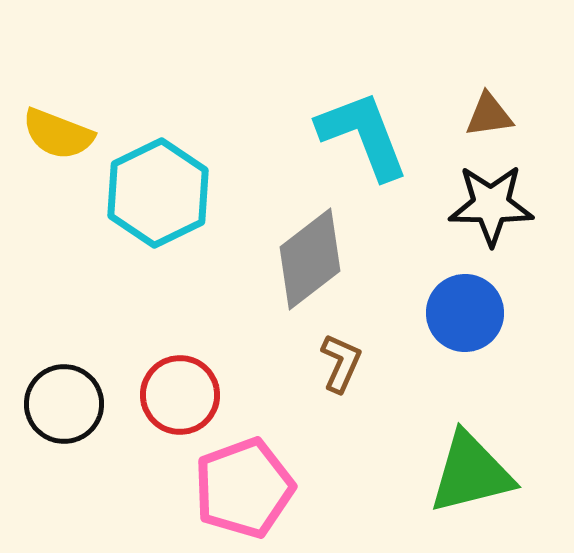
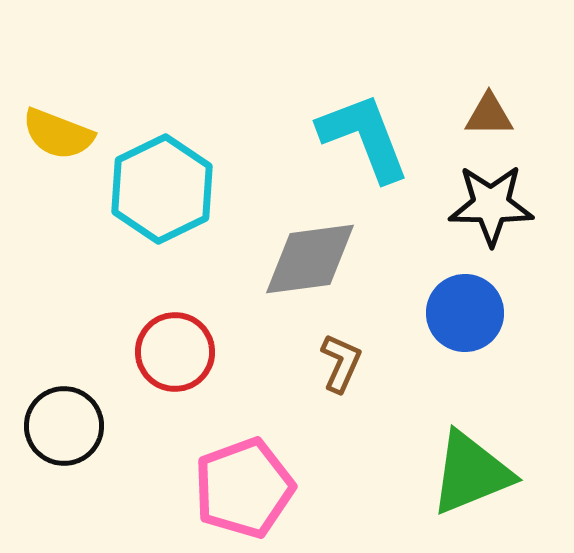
brown triangle: rotated 8 degrees clockwise
cyan L-shape: moved 1 px right, 2 px down
cyan hexagon: moved 4 px right, 4 px up
gray diamond: rotated 30 degrees clockwise
red circle: moved 5 px left, 43 px up
black circle: moved 22 px down
green triangle: rotated 8 degrees counterclockwise
